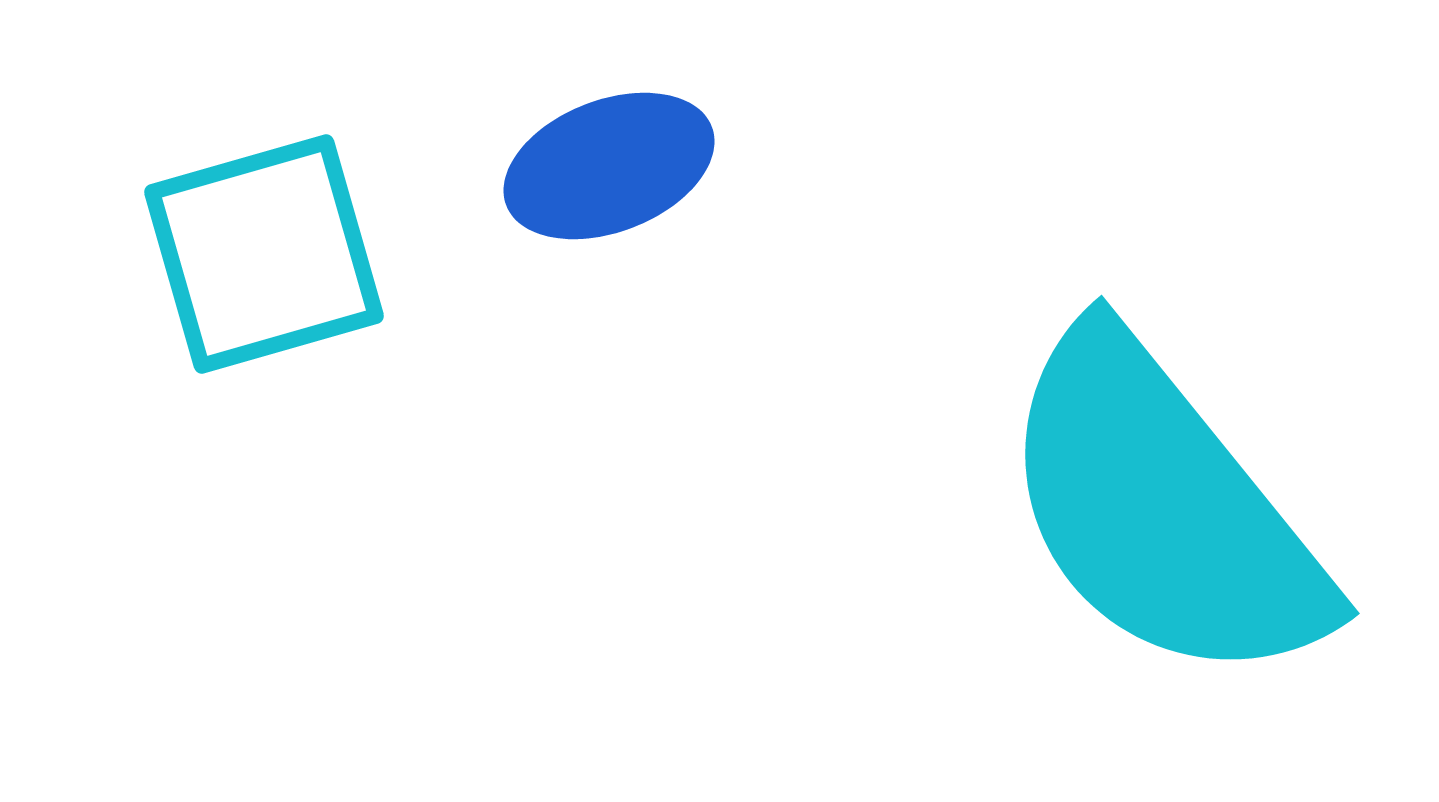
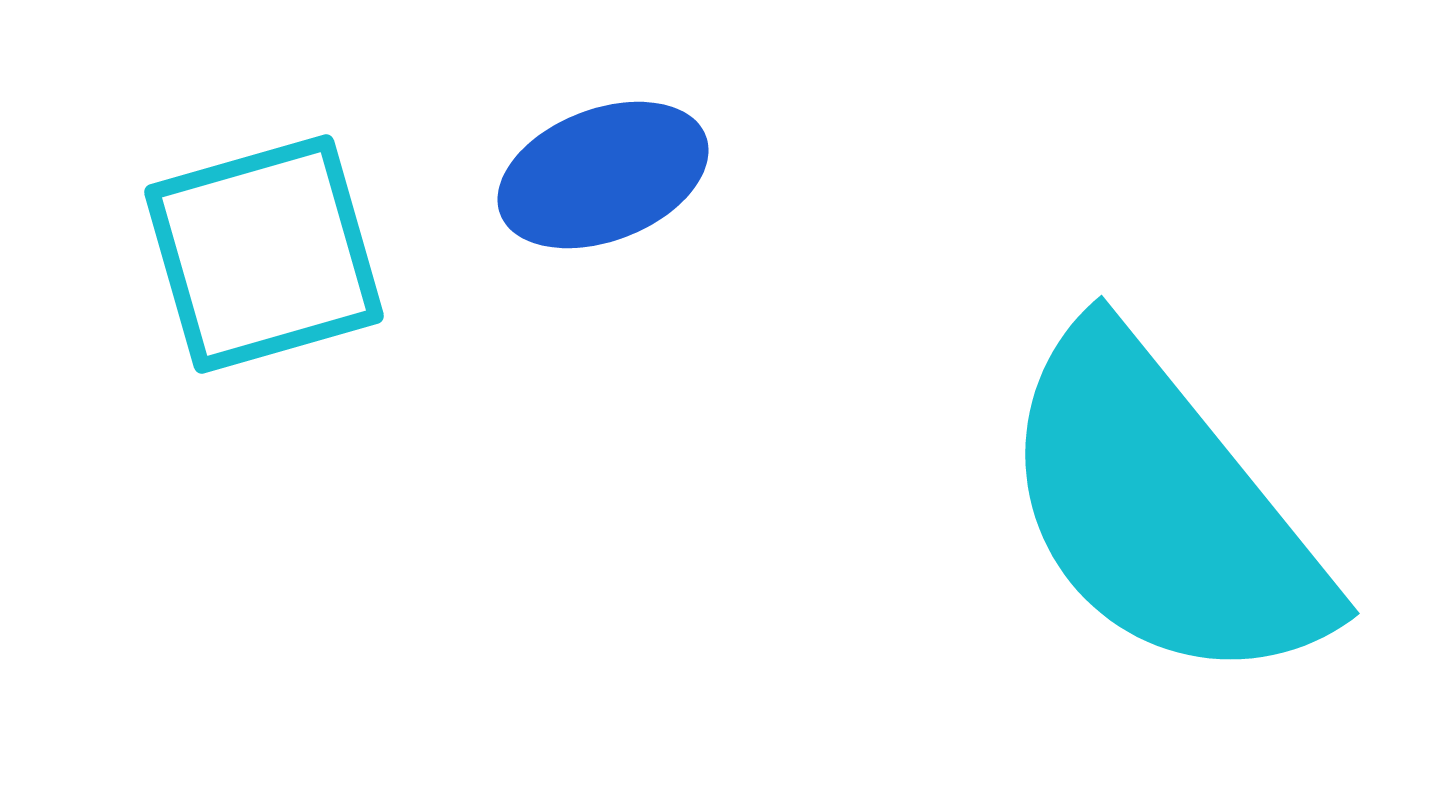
blue ellipse: moved 6 px left, 9 px down
